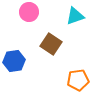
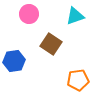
pink circle: moved 2 px down
